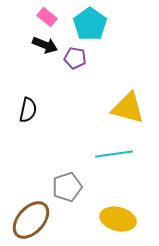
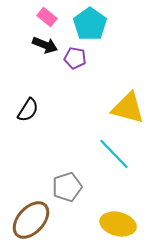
black semicircle: rotated 20 degrees clockwise
cyan line: rotated 54 degrees clockwise
yellow ellipse: moved 5 px down
